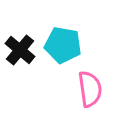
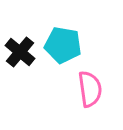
black cross: moved 2 px down
